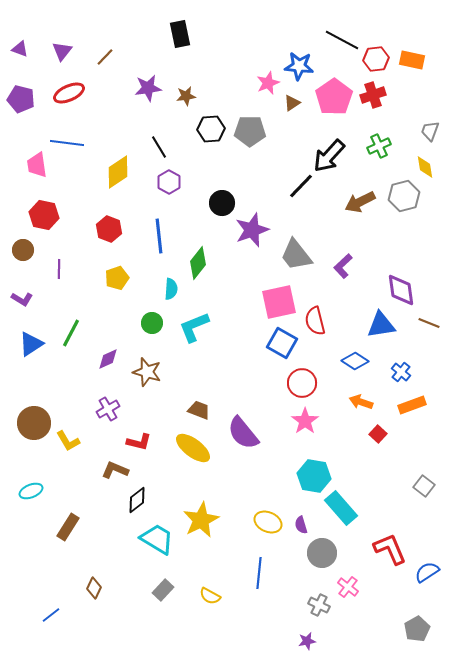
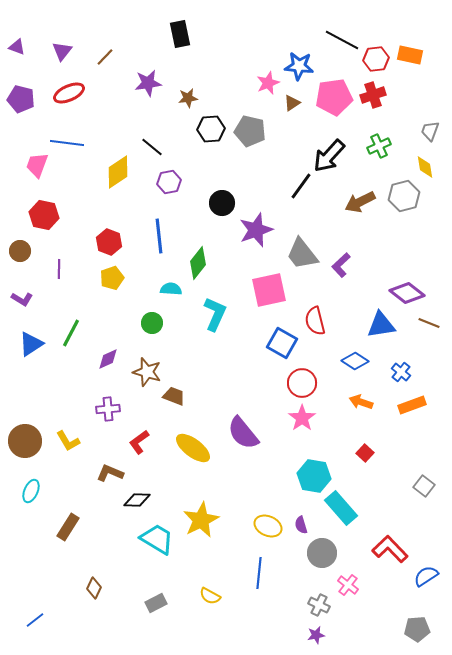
purple triangle at (20, 49): moved 3 px left, 2 px up
orange rectangle at (412, 60): moved 2 px left, 5 px up
purple star at (148, 88): moved 5 px up
brown star at (186, 96): moved 2 px right, 2 px down
pink pentagon at (334, 97): rotated 27 degrees clockwise
gray pentagon at (250, 131): rotated 12 degrees clockwise
black line at (159, 147): moved 7 px left; rotated 20 degrees counterclockwise
pink trapezoid at (37, 165): rotated 28 degrees clockwise
purple hexagon at (169, 182): rotated 20 degrees clockwise
black line at (301, 186): rotated 8 degrees counterclockwise
red hexagon at (109, 229): moved 13 px down
purple star at (252, 230): moved 4 px right
brown circle at (23, 250): moved 3 px left, 1 px down
gray trapezoid at (296, 255): moved 6 px right, 1 px up
purple L-shape at (343, 266): moved 2 px left, 1 px up
yellow pentagon at (117, 278): moved 5 px left
cyan semicircle at (171, 289): rotated 90 degrees counterclockwise
purple diamond at (401, 290): moved 6 px right, 3 px down; rotated 44 degrees counterclockwise
pink square at (279, 302): moved 10 px left, 12 px up
cyan L-shape at (194, 327): moved 21 px right, 13 px up; rotated 136 degrees clockwise
purple cross at (108, 409): rotated 25 degrees clockwise
brown trapezoid at (199, 410): moved 25 px left, 14 px up
pink star at (305, 421): moved 3 px left, 3 px up
brown circle at (34, 423): moved 9 px left, 18 px down
red square at (378, 434): moved 13 px left, 19 px down
red L-shape at (139, 442): rotated 130 degrees clockwise
brown L-shape at (115, 470): moved 5 px left, 3 px down
cyan ellipse at (31, 491): rotated 45 degrees counterclockwise
black diamond at (137, 500): rotated 40 degrees clockwise
yellow ellipse at (268, 522): moved 4 px down
red L-shape at (390, 549): rotated 21 degrees counterclockwise
blue semicircle at (427, 572): moved 1 px left, 4 px down
pink cross at (348, 587): moved 2 px up
gray rectangle at (163, 590): moved 7 px left, 13 px down; rotated 20 degrees clockwise
blue line at (51, 615): moved 16 px left, 5 px down
gray pentagon at (417, 629): rotated 25 degrees clockwise
purple star at (307, 641): moved 9 px right, 6 px up
